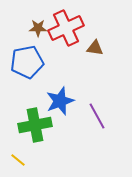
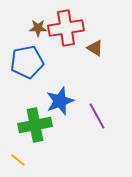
red cross: rotated 16 degrees clockwise
brown triangle: rotated 24 degrees clockwise
